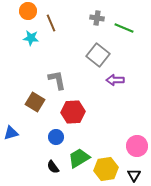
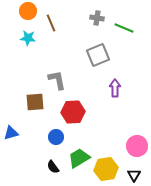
cyan star: moved 3 px left
gray square: rotated 30 degrees clockwise
purple arrow: moved 8 px down; rotated 90 degrees clockwise
brown square: rotated 36 degrees counterclockwise
